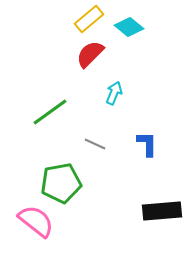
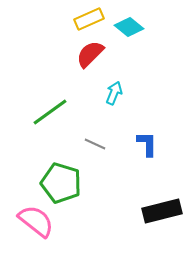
yellow rectangle: rotated 16 degrees clockwise
green pentagon: rotated 27 degrees clockwise
black rectangle: rotated 9 degrees counterclockwise
